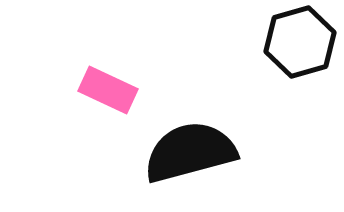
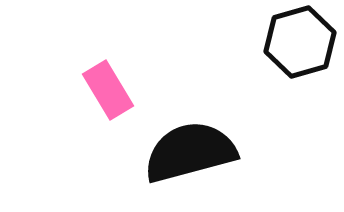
pink rectangle: rotated 34 degrees clockwise
